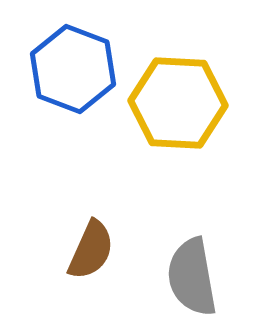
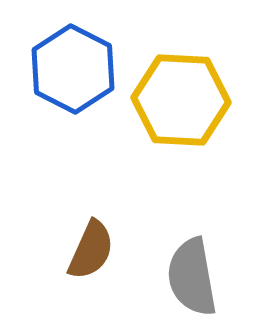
blue hexagon: rotated 6 degrees clockwise
yellow hexagon: moved 3 px right, 3 px up
